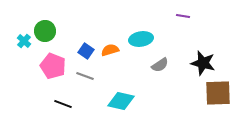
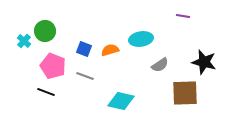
blue square: moved 2 px left, 2 px up; rotated 14 degrees counterclockwise
black star: moved 1 px right, 1 px up
brown square: moved 33 px left
black line: moved 17 px left, 12 px up
